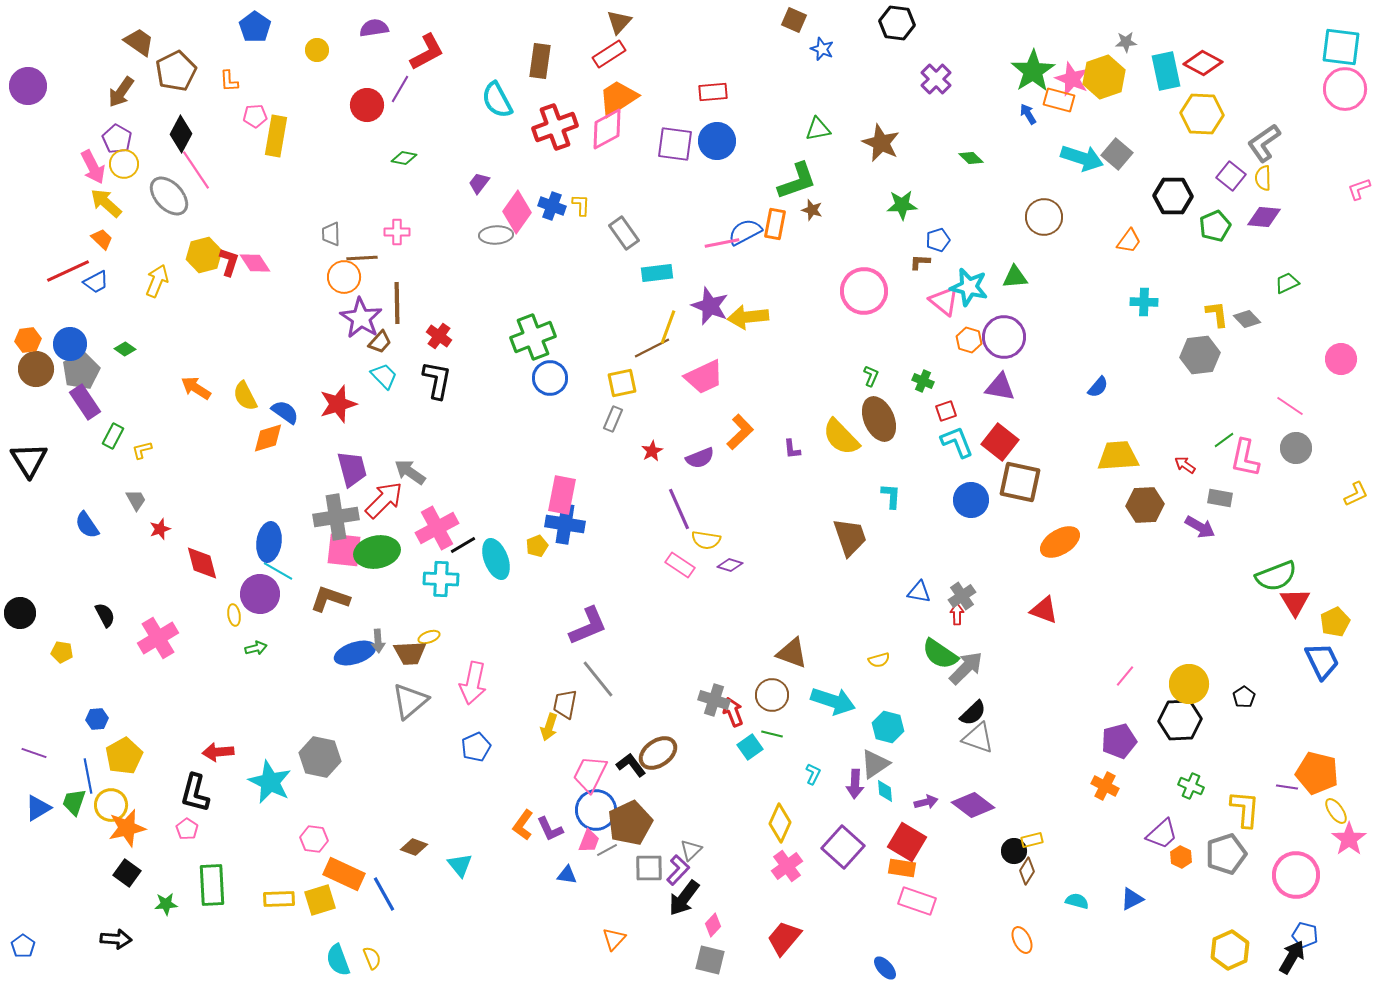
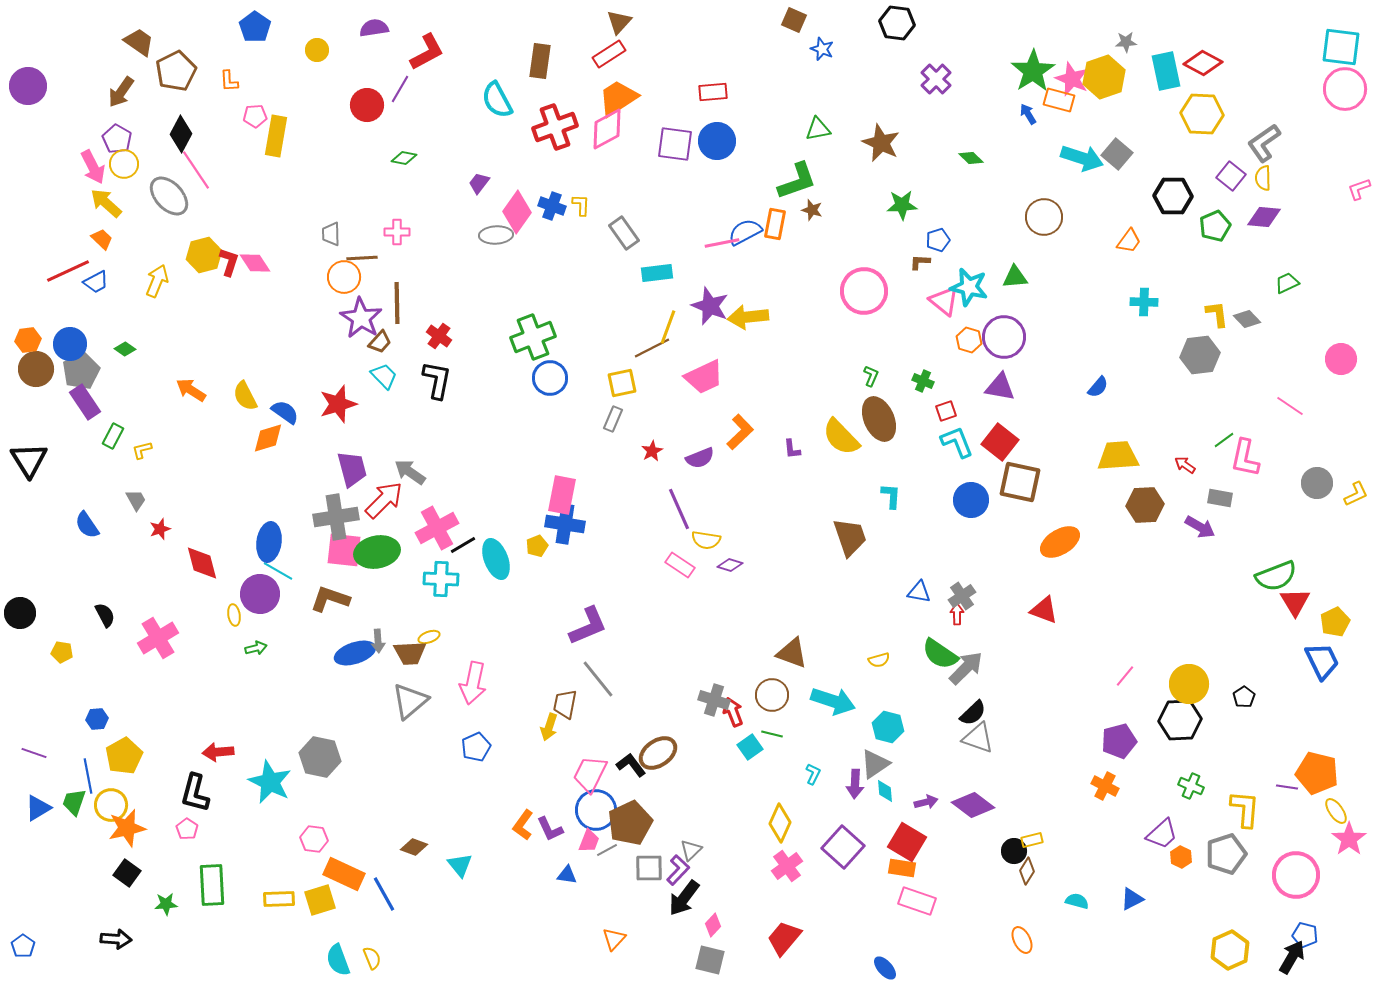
orange arrow at (196, 388): moved 5 px left, 2 px down
gray circle at (1296, 448): moved 21 px right, 35 px down
